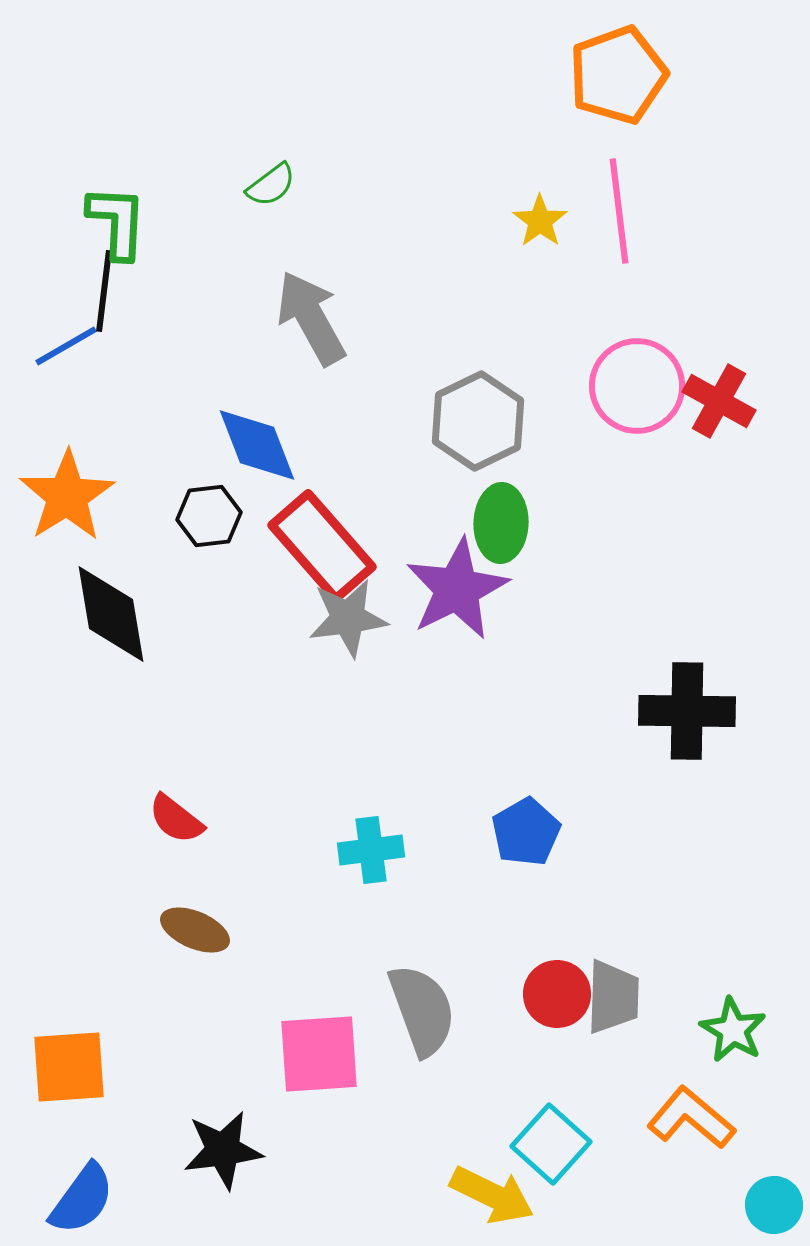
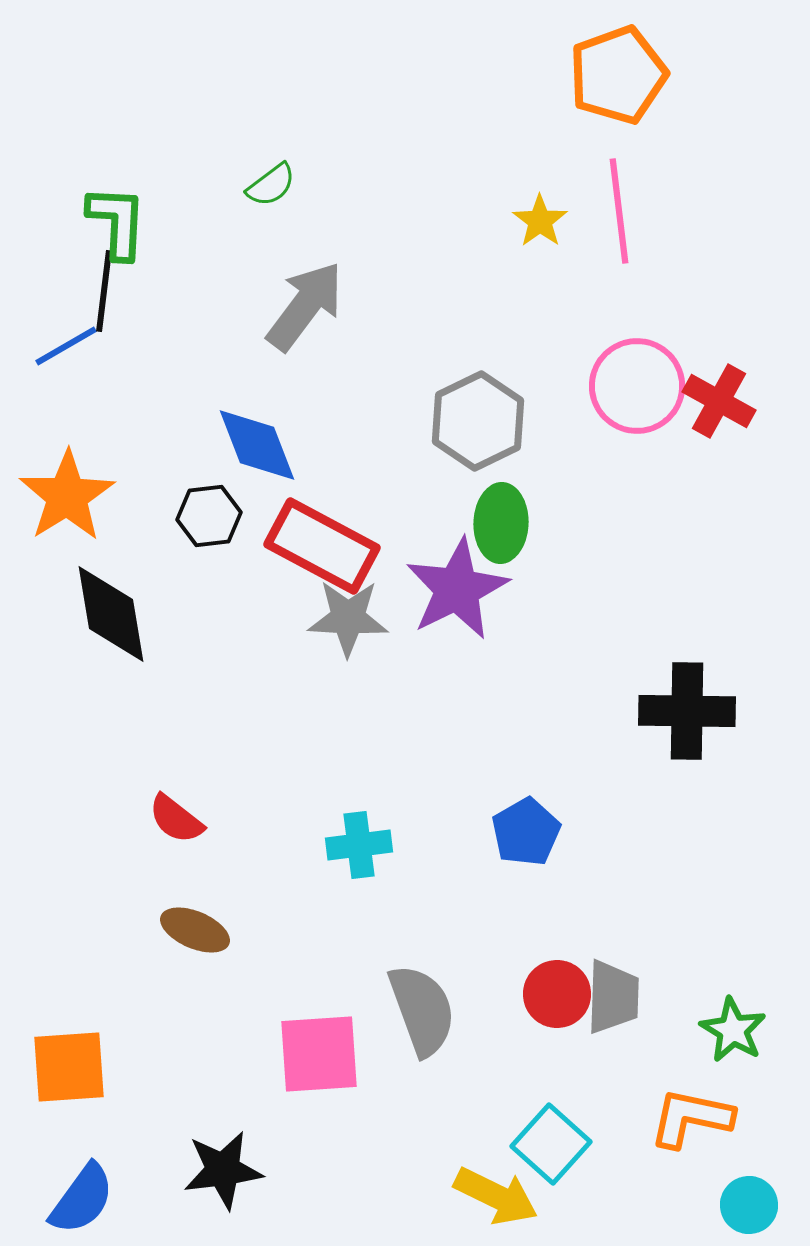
gray arrow: moved 6 px left, 12 px up; rotated 66 degrees clockwise
red rectangle: rotated 21 degrees counterclockwise
gray star: rotated 10 degrees clockwise
cyan cross: moved 12 px left, 5 px up
orange L-shape: rotated 28 degrees counterclockwise
black star: moved 20 px down
yellow arrow: moved 4 px right, 1 px down
cyan circle: moved 25 px left
